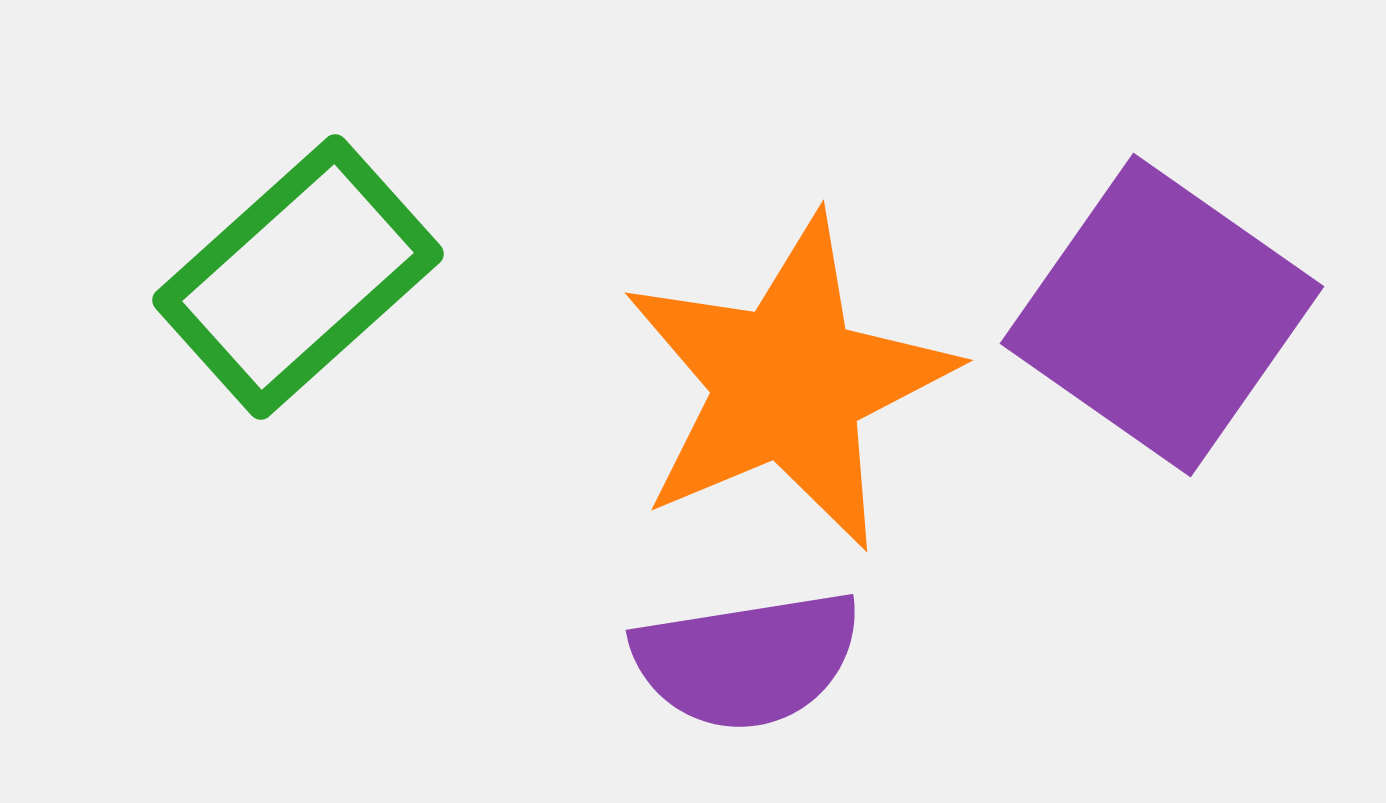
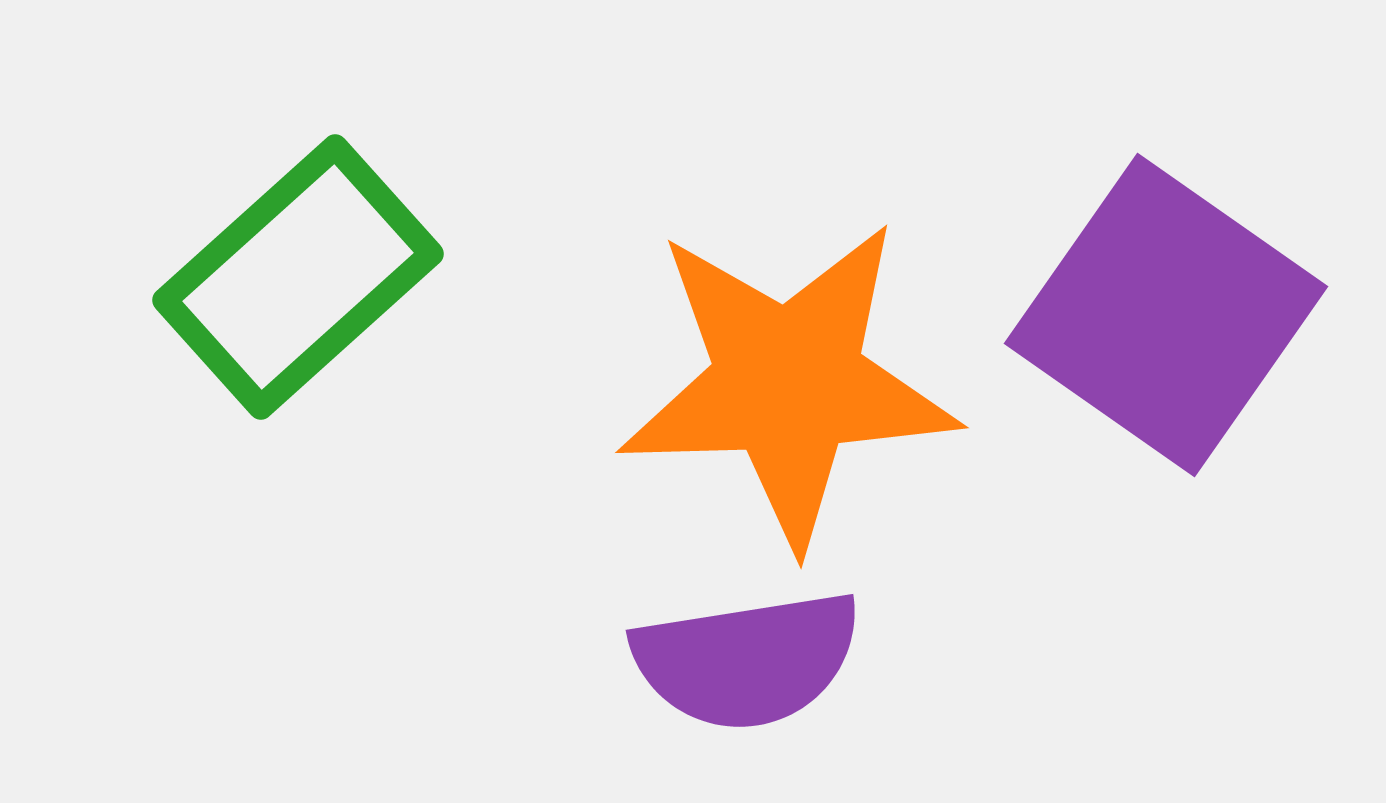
purple square: moved 4 px right
orange star: rotated 21 degrees clockwise
